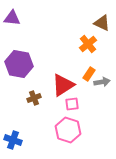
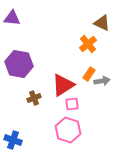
gray arrow: moved 1 px up
